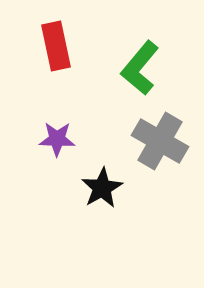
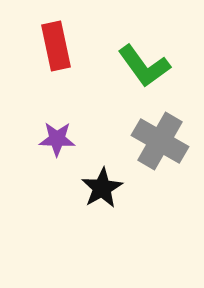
green L-shape: moved 4 px right, 2 px up; rotated 76 degrees counterclockwise
